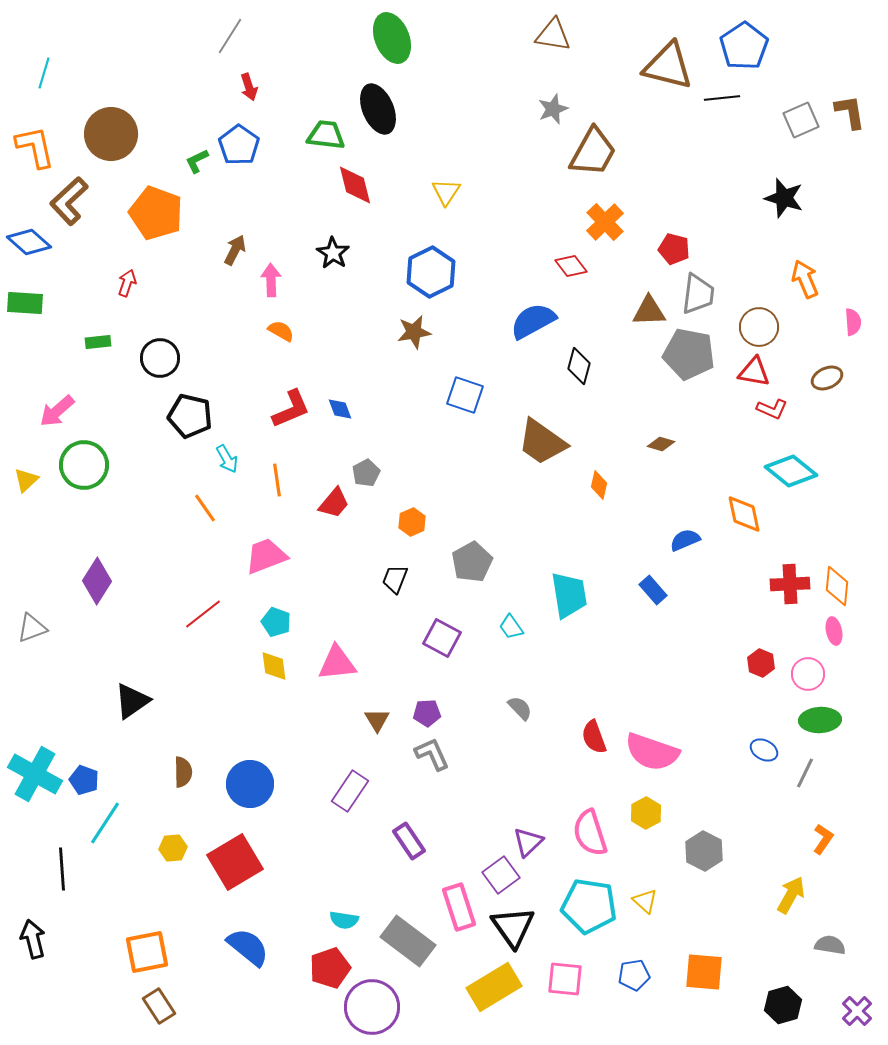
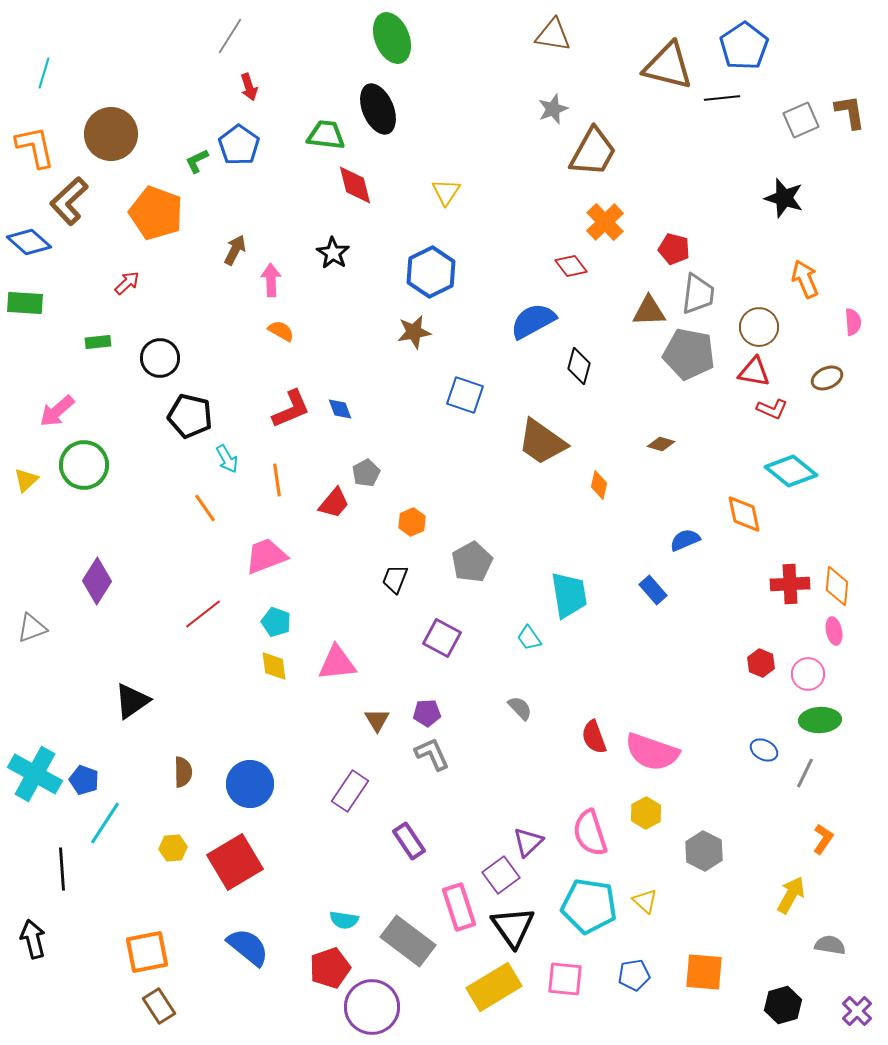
red arrow at (127, 283): rotated 28 degrees clockwise
cyan trapezoid at (511, 627): moved 18 px right, 11 px down
